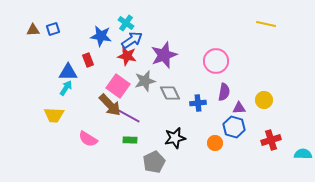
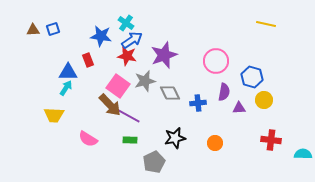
blue hexagon: moved 18 px right, 50 px up
red cross: rotated 24 degrees clockwise
